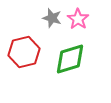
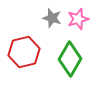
pink star: rotated 20 degrees clockwise
green diamond: rotated 44 degrees counterclockwise
